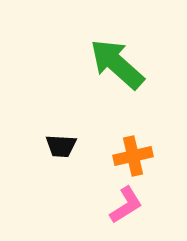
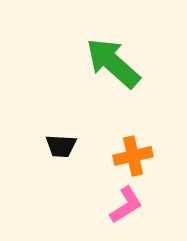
green arrow: moved 4 px left, 1 px up
